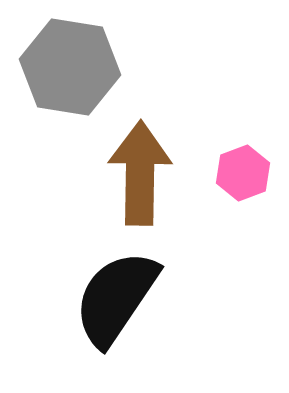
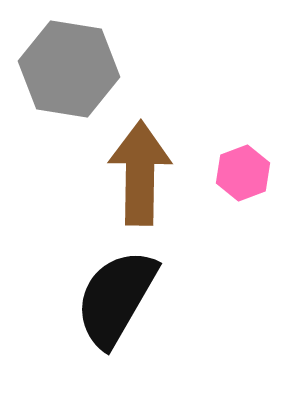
gray hexagon: moved 1 px left, 2 px down
black semicircle: rotated 4 degrees counterclockwise
